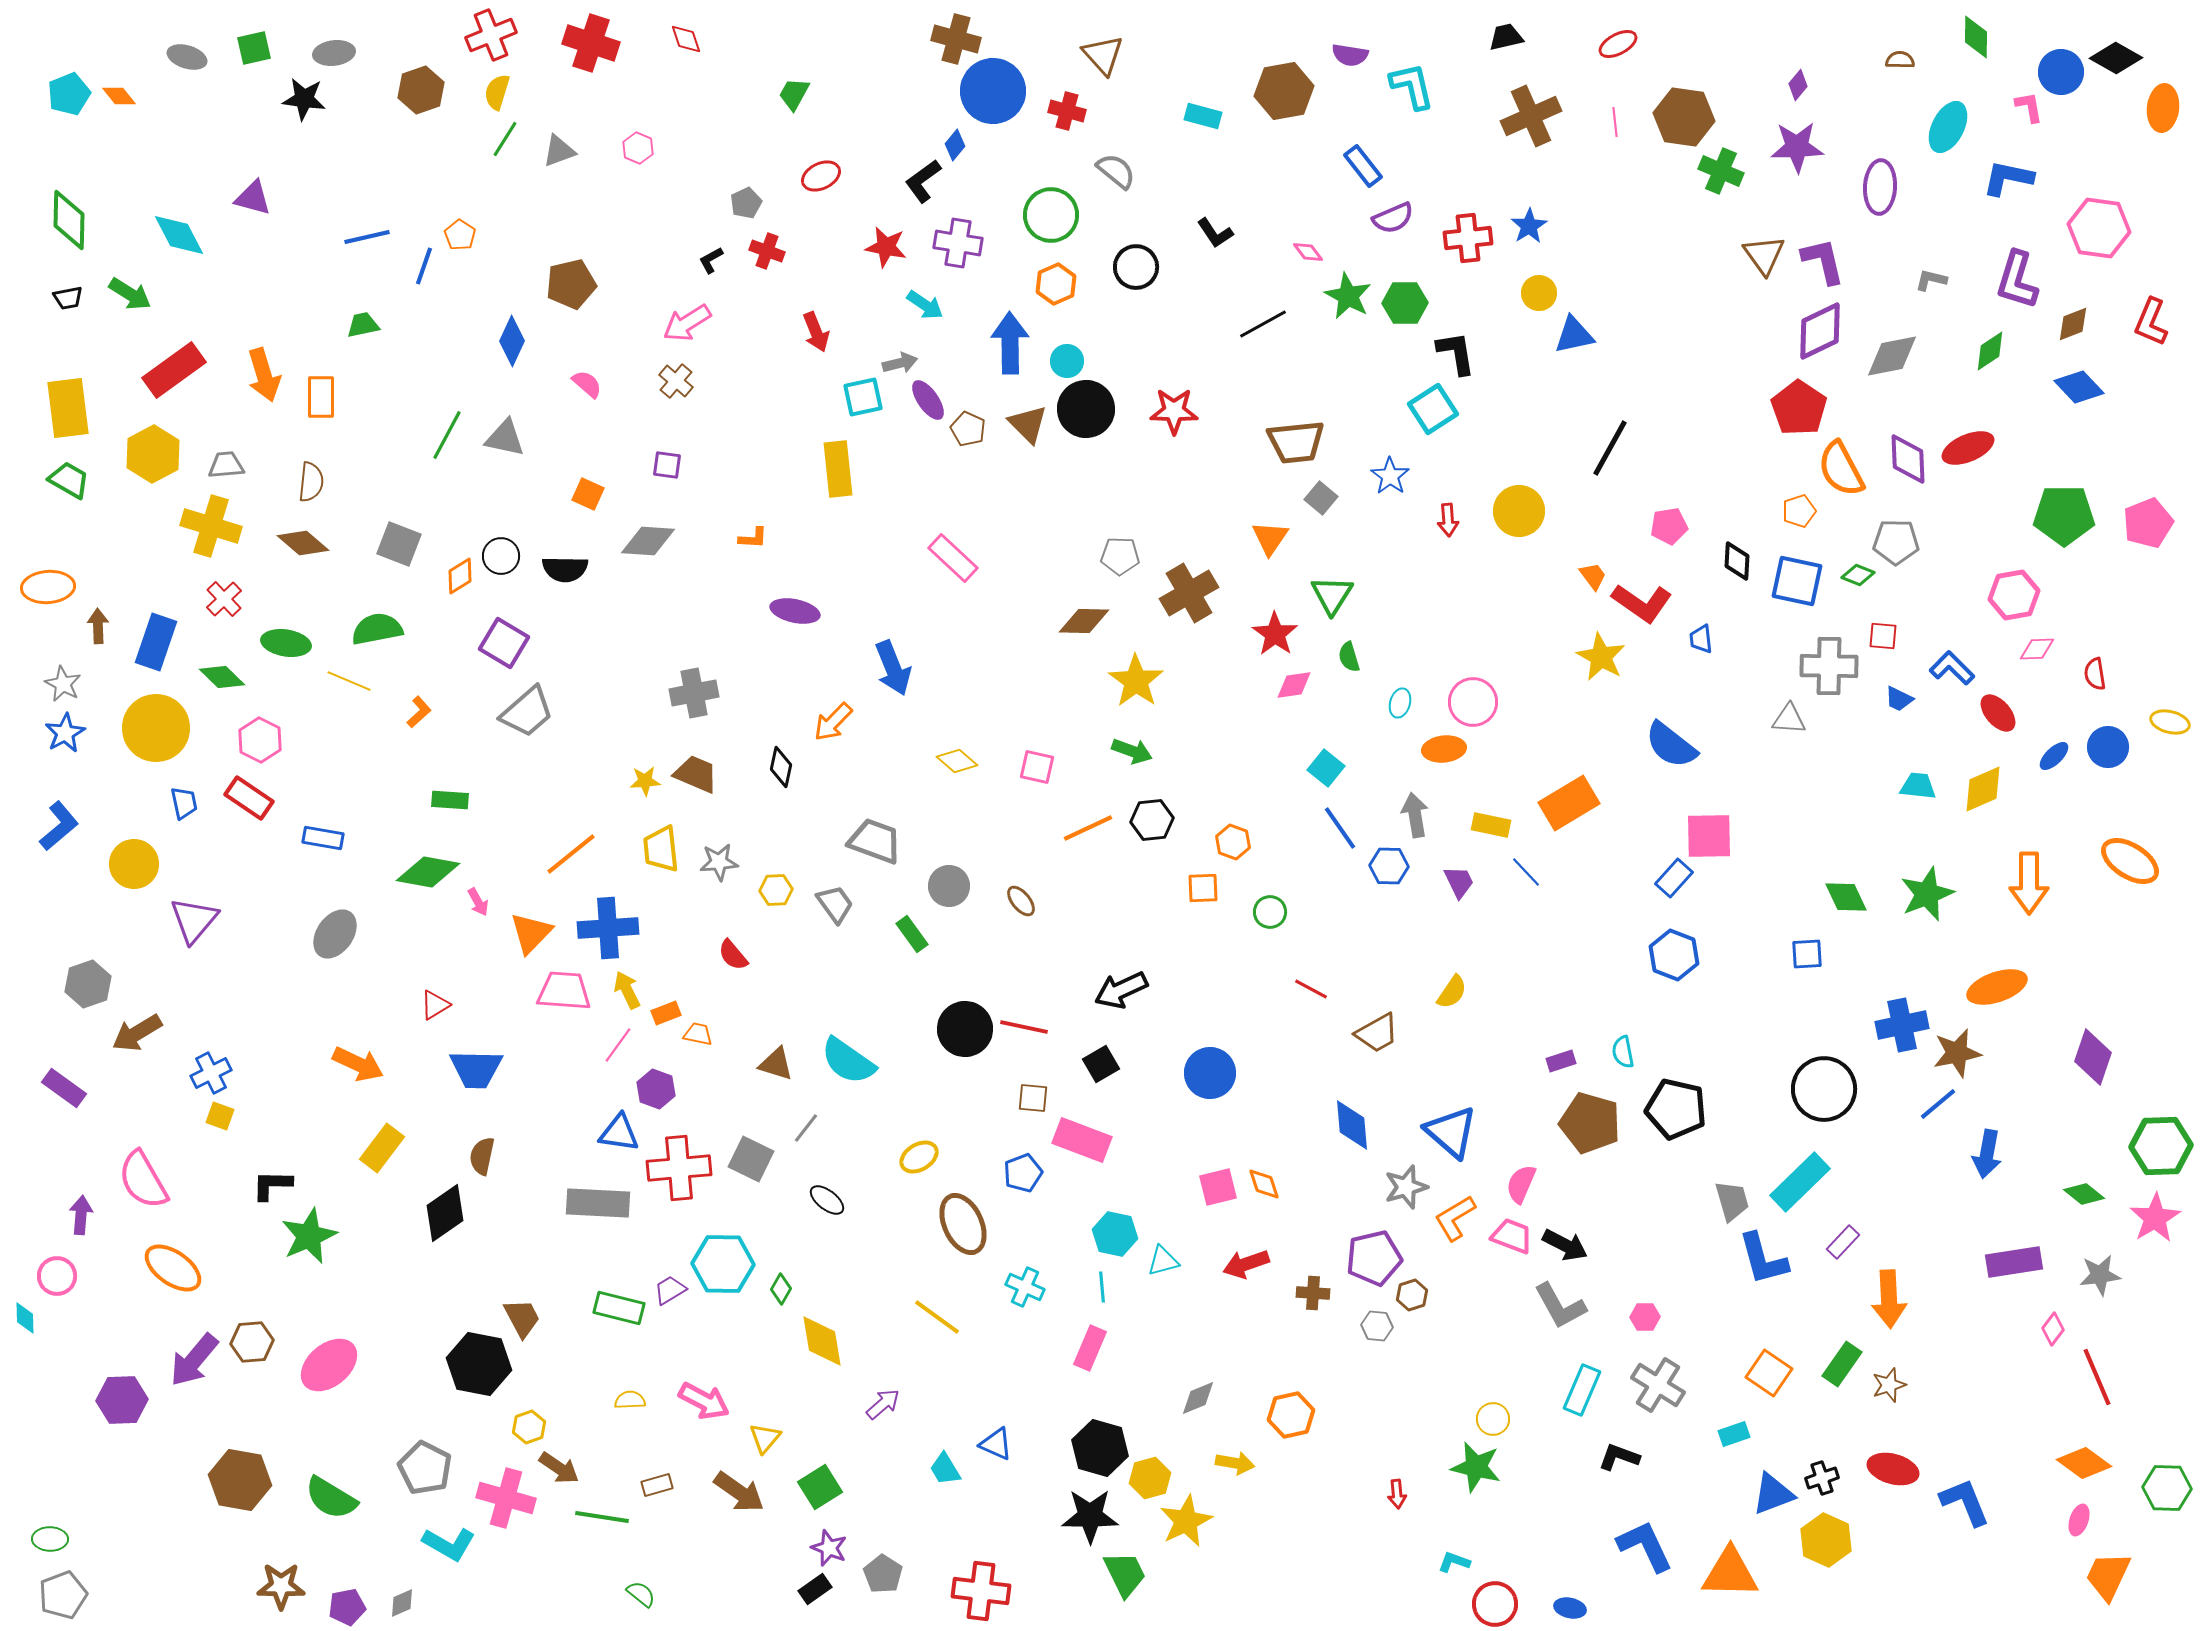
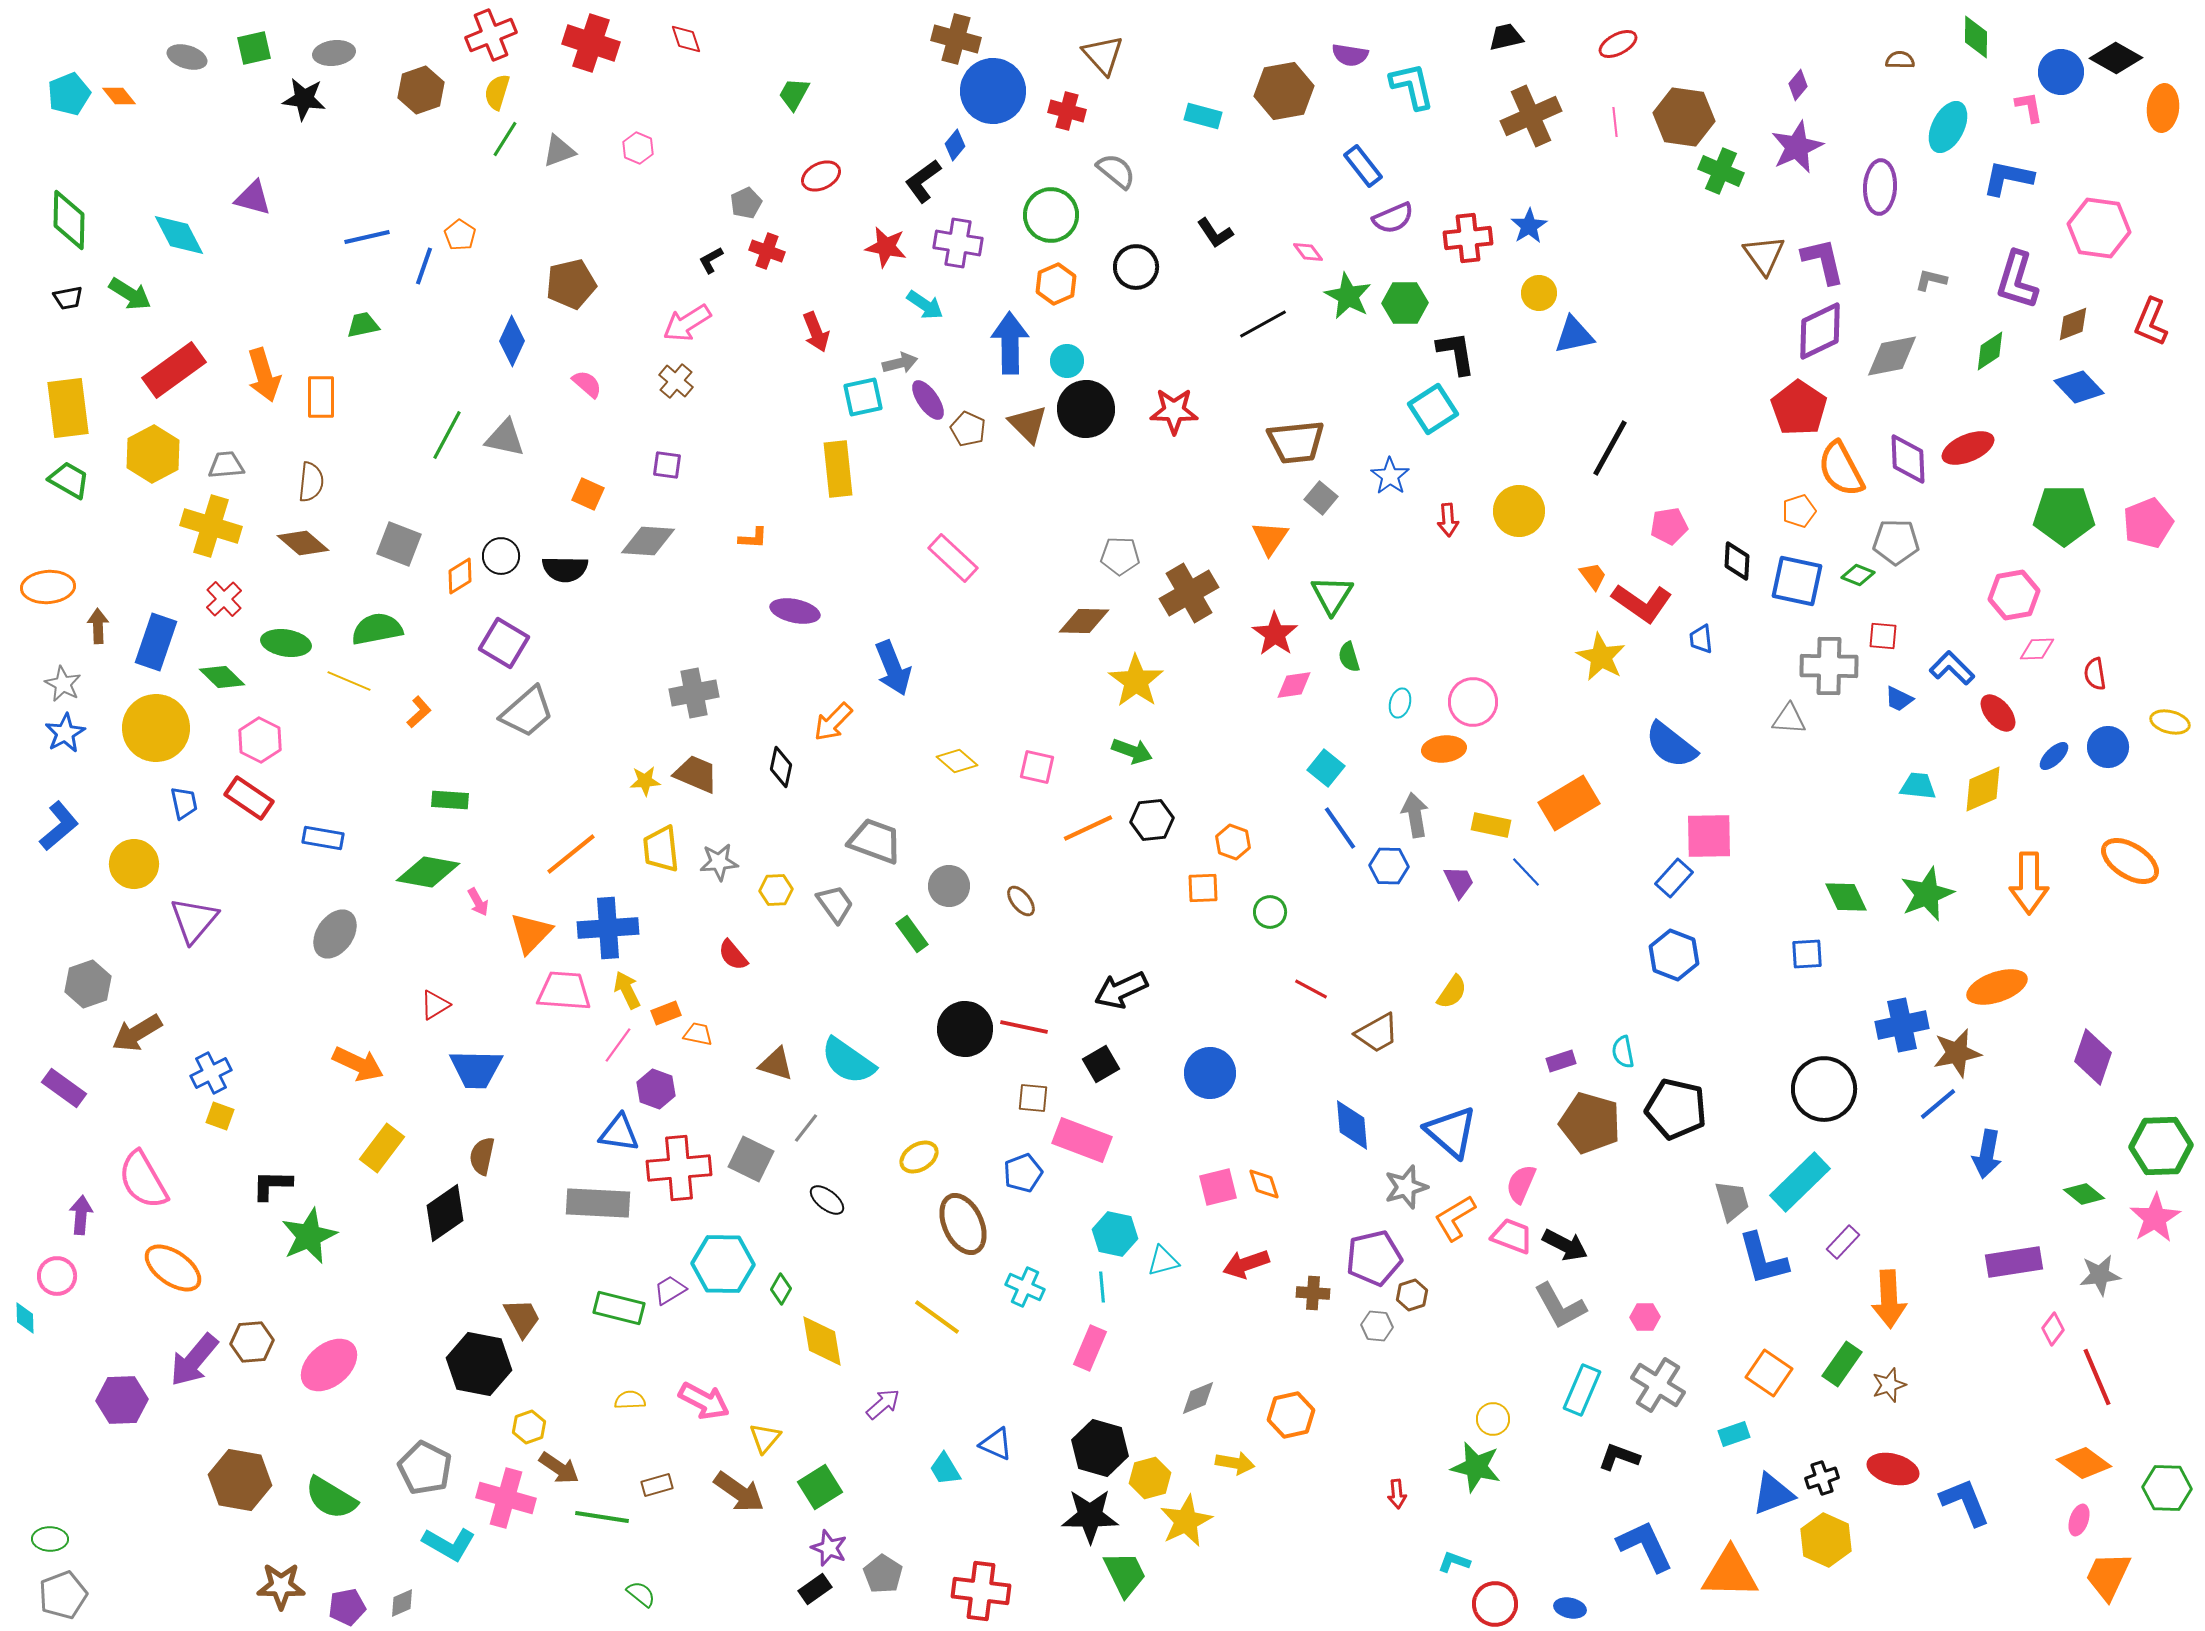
purple star at (1797, 147): rotated 22 degrees counterclockwise
